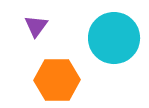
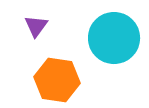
orange hexagon: rotated 9 degrees clockwise
